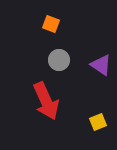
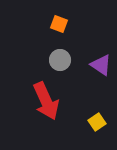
orange square: moved 8 px right
gray circle: moved 1 px right
yellow square: moved 1 px left; rotated 12 degrees counterclockwise
